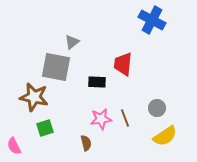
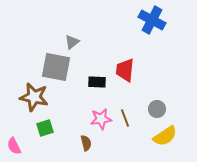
red trapezoid: moved 2 px right, 6 px down
gray circle: moved 1 px down
